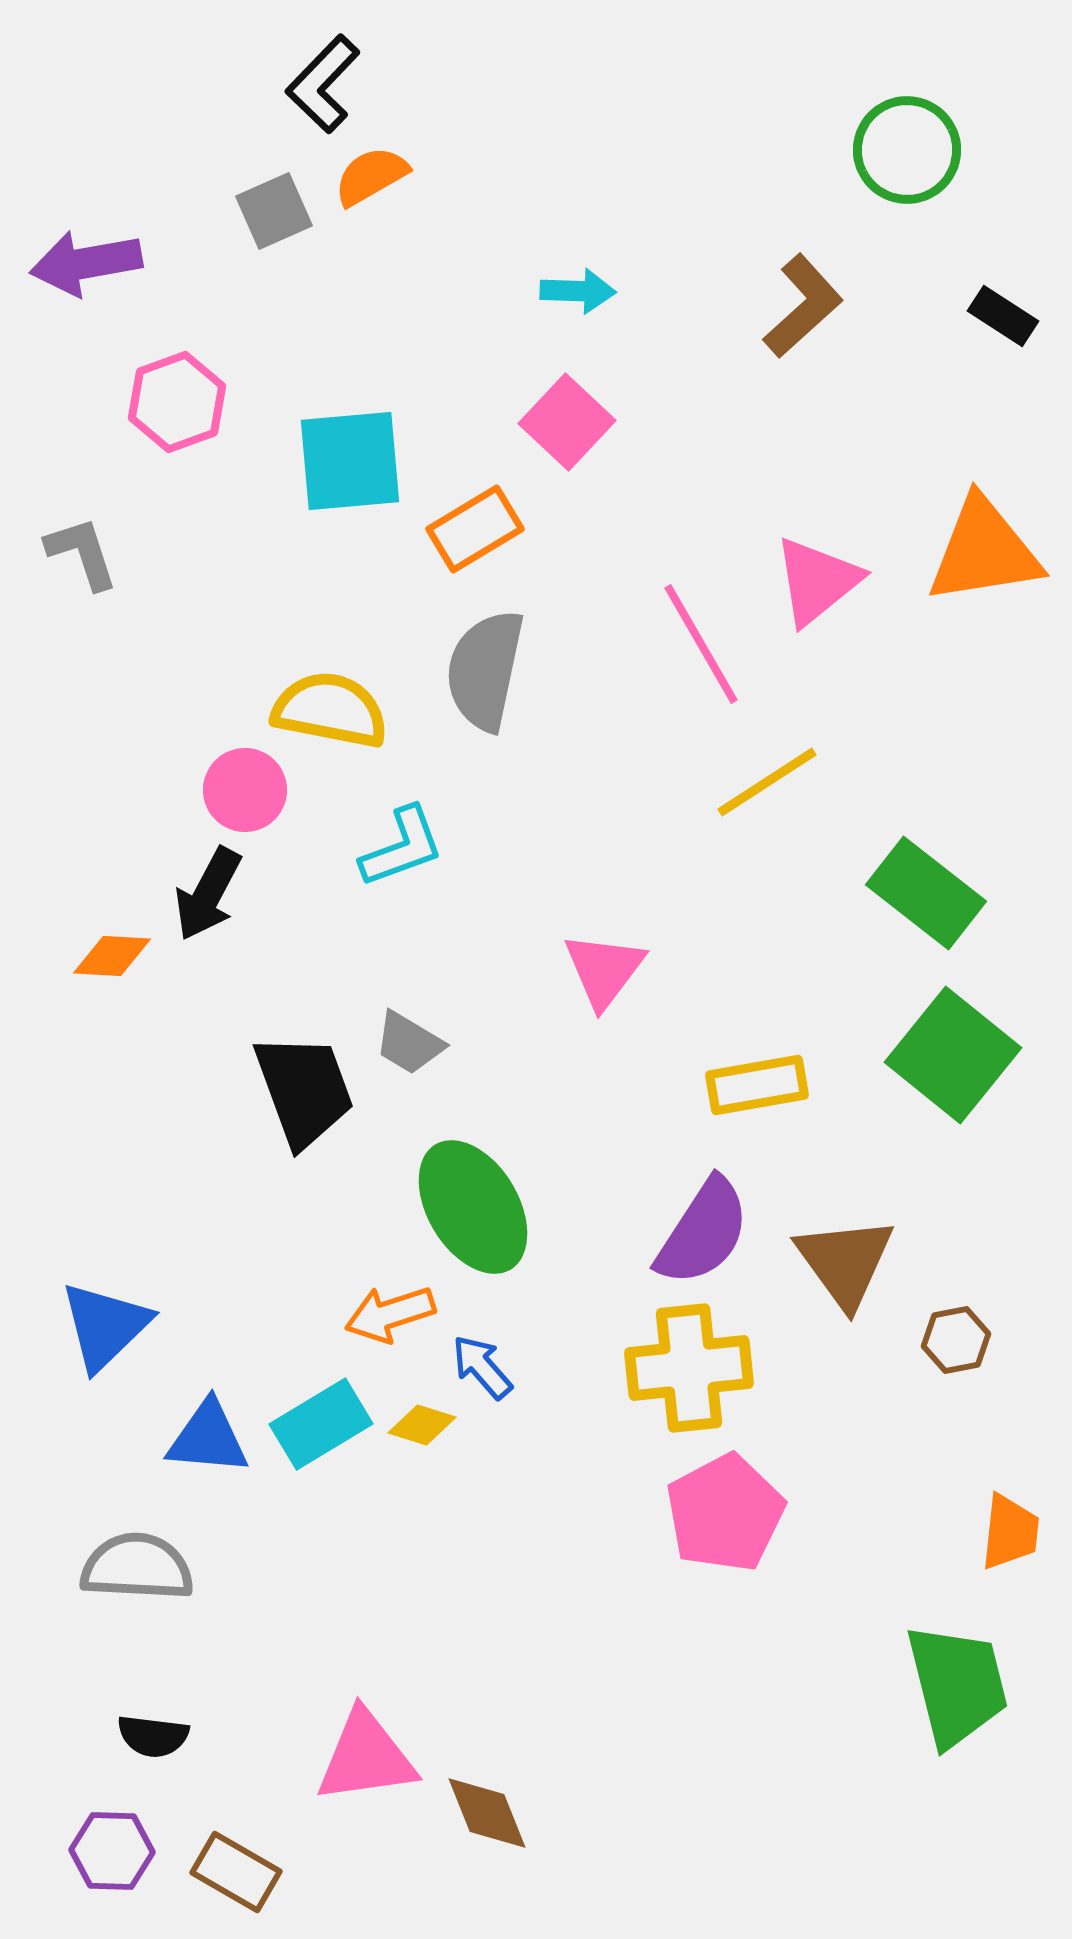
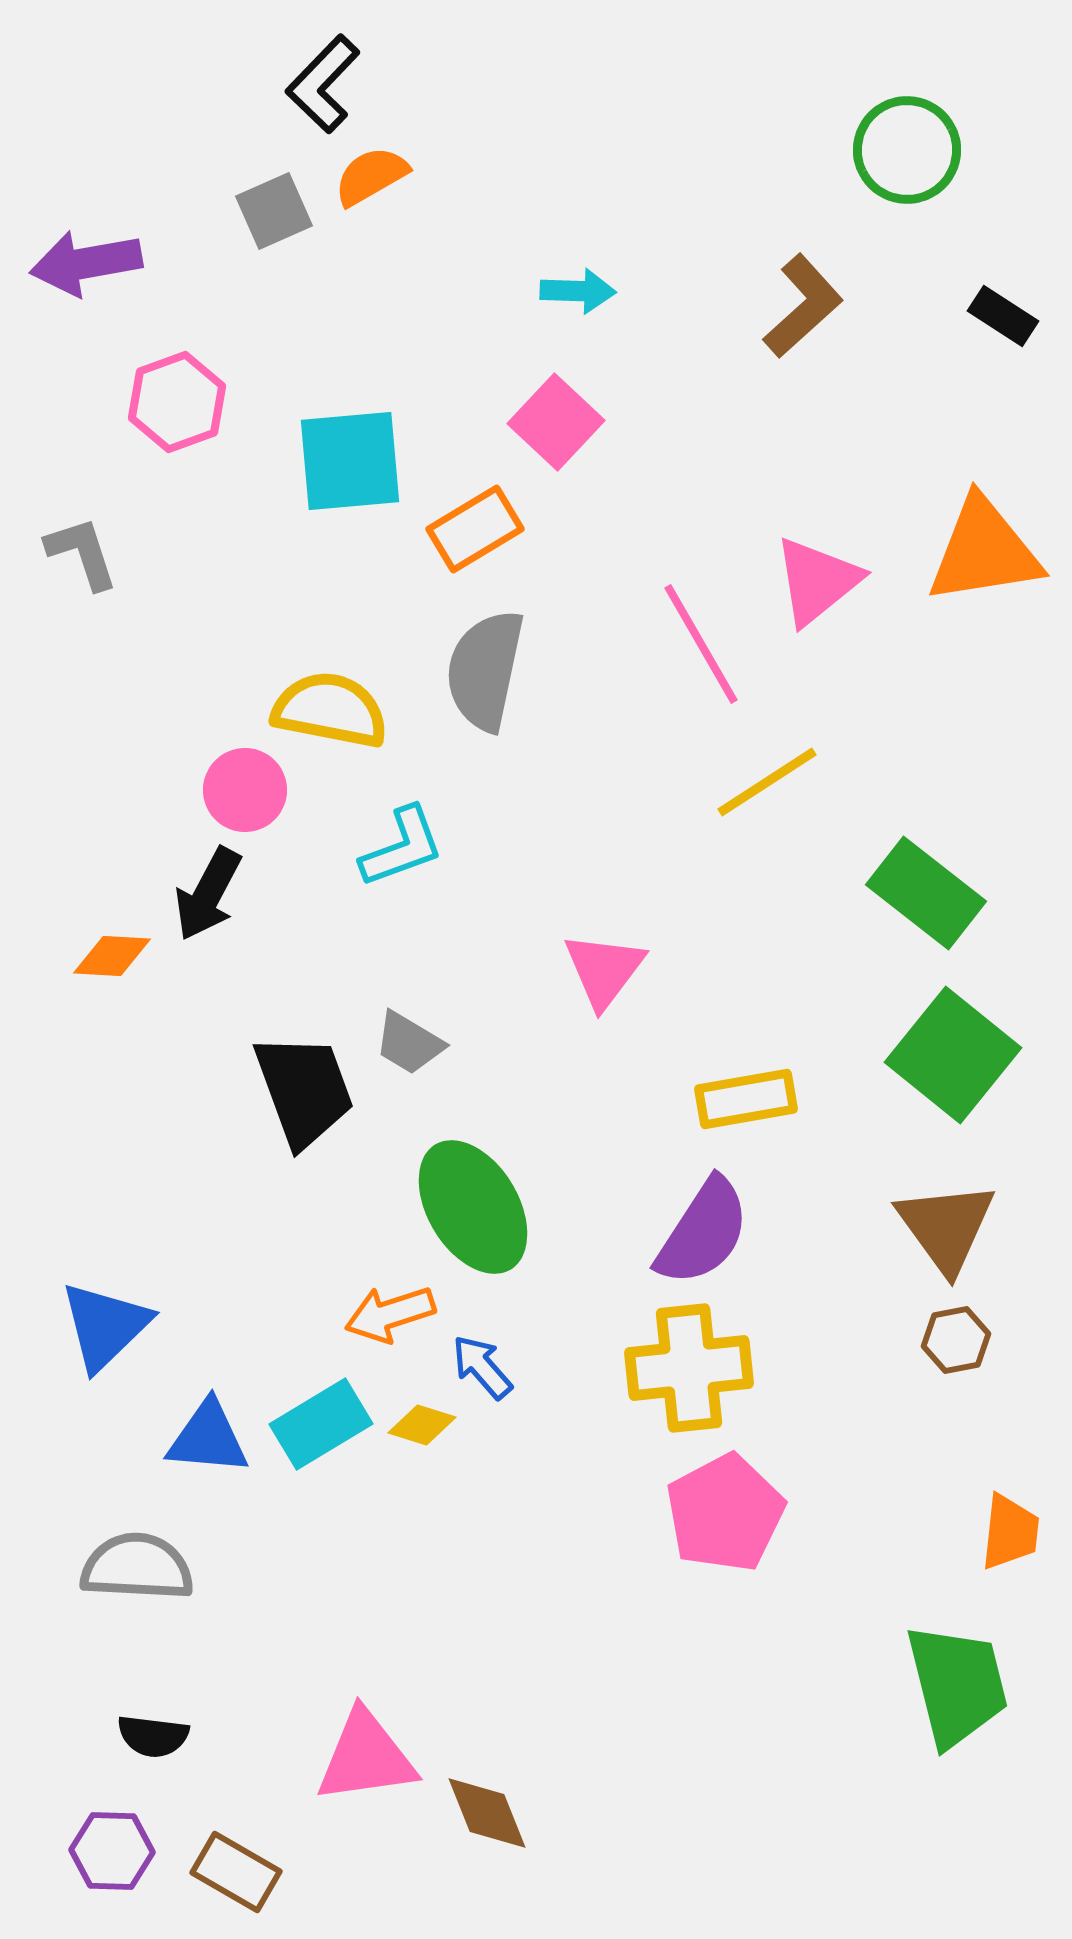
pink square at (567, 422): moved 11 px left
yellow rectangle at (757, 1085): moved 11 px left, 14 px down
brown triangle at (845, 1262): moved 101 px right, 35 px up
